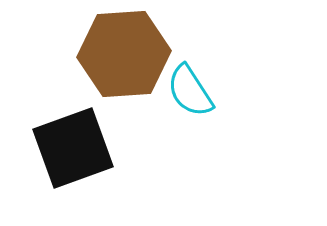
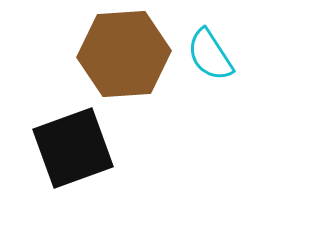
cyan semicircle: moved 20 px right, 36 px up
